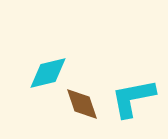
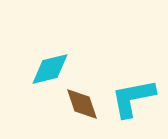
cyan diamond: moved 2 px right, 4 px up
